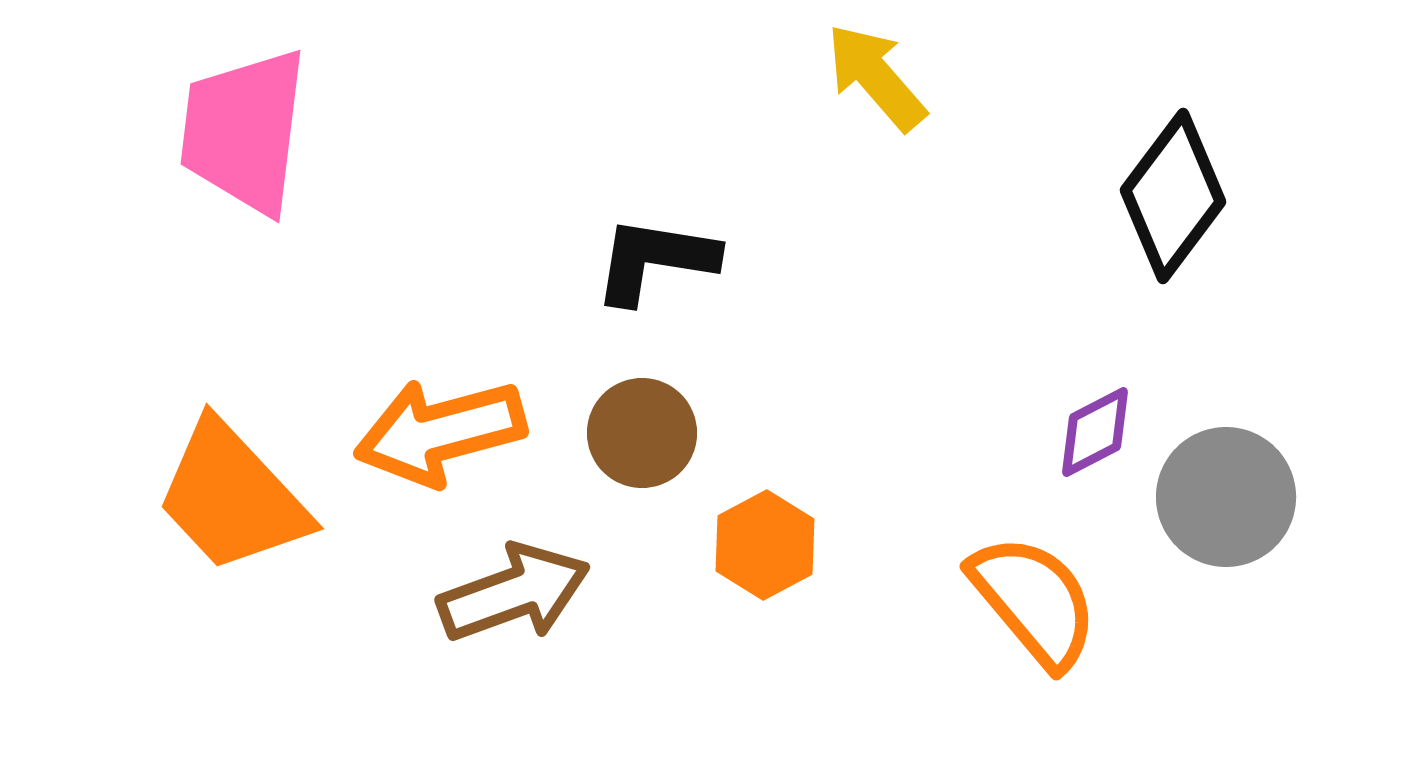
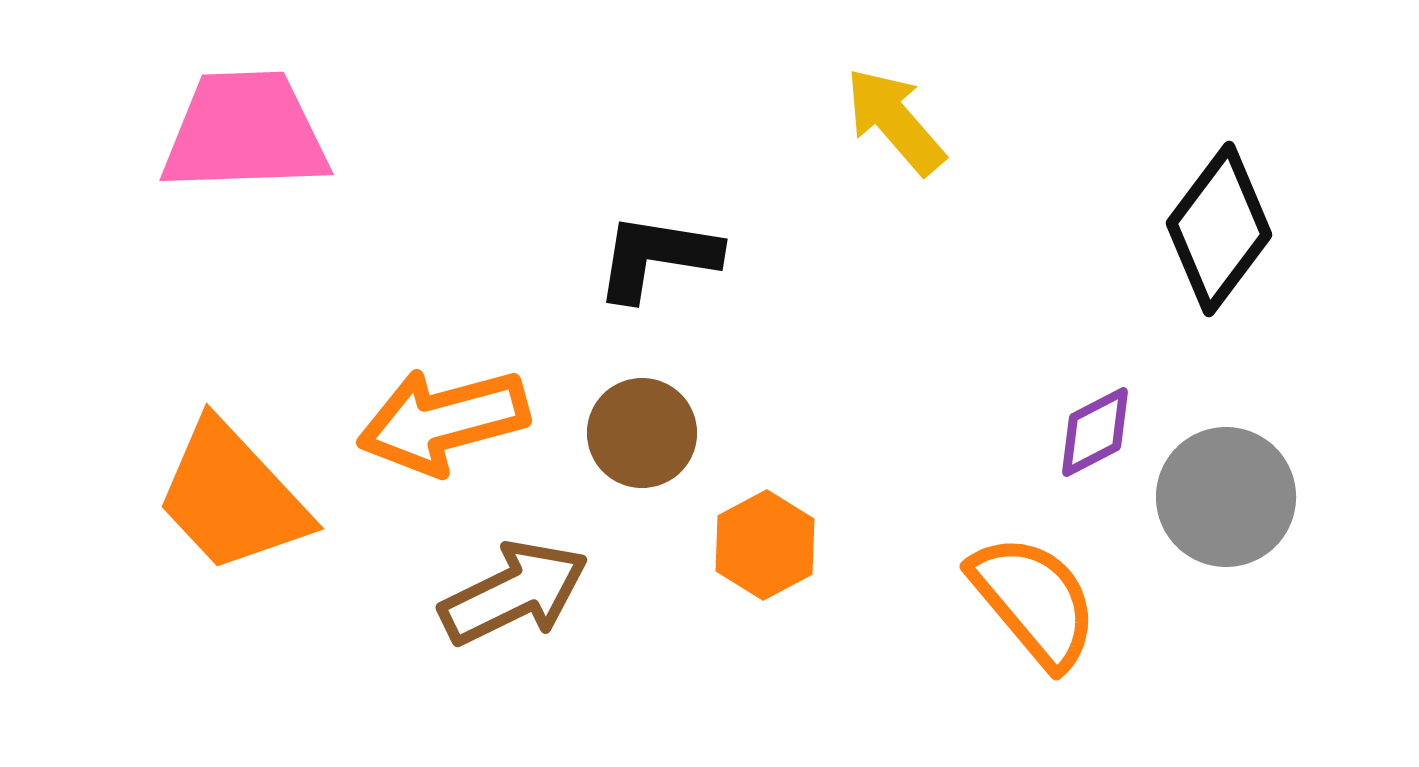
yellow arrow: moved 19 px right, 44 px down
pink trapezoid: moved 1 px right, 1 px down; rotated 81 degrees clockwise
black diamond: moved 46 px right, 33 px down
black L-shape: moved 2 px right, 3 px up
orange arrow: moved 3 px right, 11 px up
brown arrow: rotated 6 degrees counterclockwise
